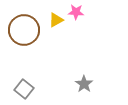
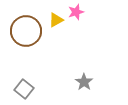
pink star: rotated 21 degrees counterclockwise
brown circle: moved 2 px right, 1 px down
gray star: moved 2 px up
